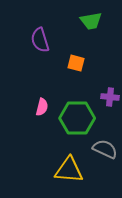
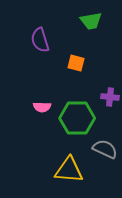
pink semicircle: rotated 78 degrees clockwise
